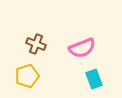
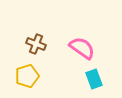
pink semicircle: rotated 124 degrees counterclockwise
